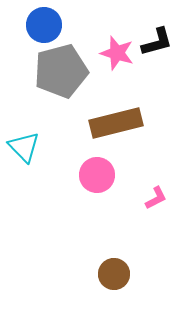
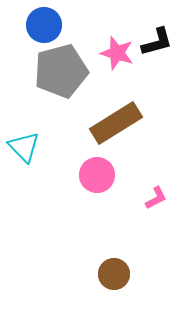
brown rectangle: rotated 18 degrees counterclockwise
